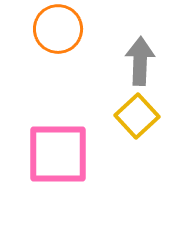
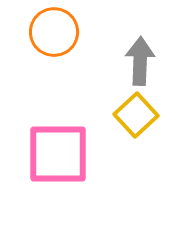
orange circle: moved 4 px left, 3 px down
yellow square: moved 1 px left, 1 px up
